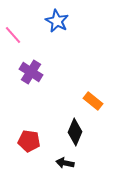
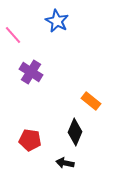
orange rectangle: moved 2 px left
red pentagon: moved 1 px right, 1 px up
